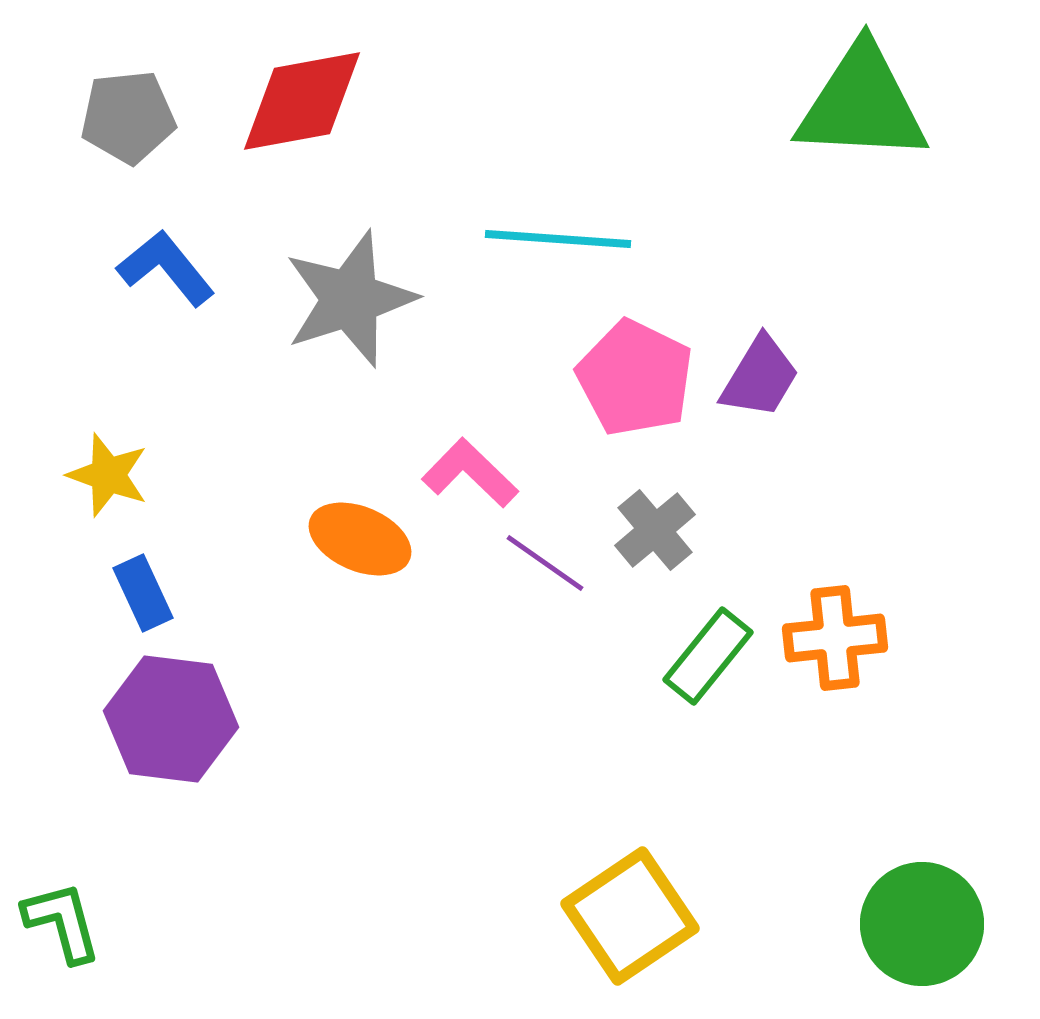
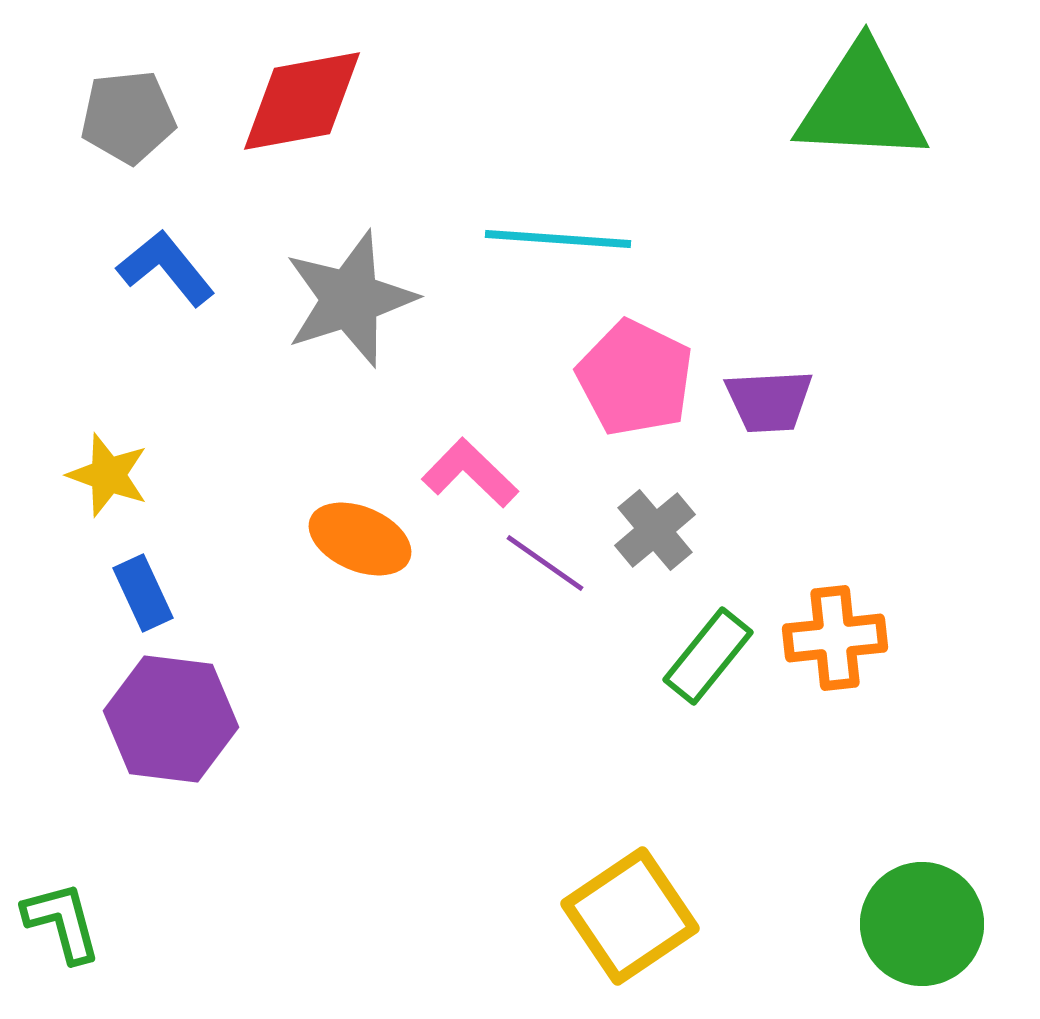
purple trapezoid: moved 9 px right, 24 px down; rotated 56 degrees clockwise
